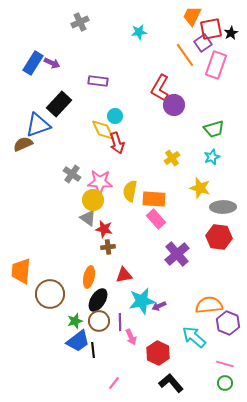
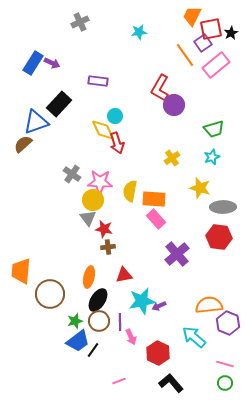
pink rectangle at (216, 65): rotated 32 degrees clockwise
blue triangle at (38, 125): moved 2 px left, 3 px up
brown semicircle at (23, 144): rotated 18 degrees counterclockwise
gray triangle at (88, 218): rotated 18 degrees clockwise
black line at (93, 350): rotated 42 degrees clockwise
pink line at (114, 383): moved 5 px right, 2 px up; rotated 32 degrees clockwise
